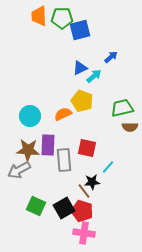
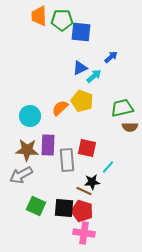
green pentagon: moved 2 px down
blue square: moved 1 px right, 2 px down; rotated 20 degrees clockwise
orange semicircle: moved 3 px left, 6 px up; rotated 18 degrees counterclockwise
brown star: moved 1 px left
gray rectangle: moved 3 px right
gray arrow: moved 2 px right, 5 px down
brown line: rotated 28 degrees counterclockwise
black square: rotated 35 degrees clockwise
